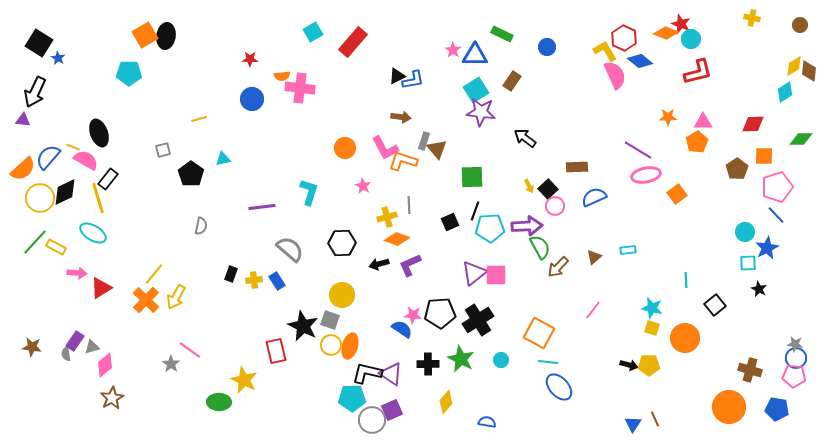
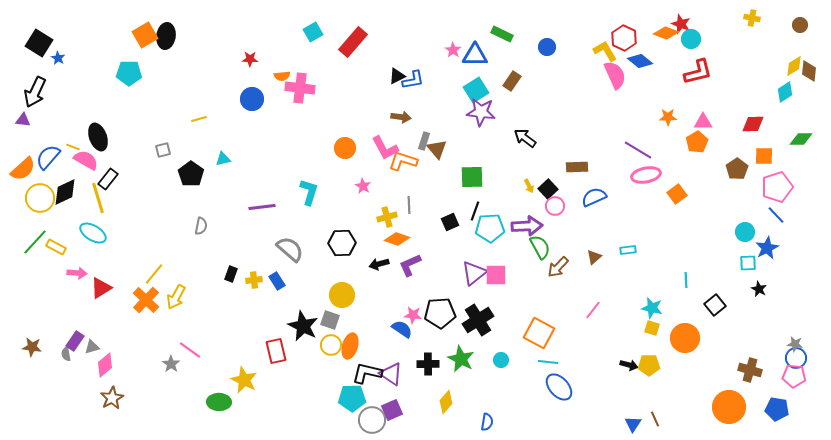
black ellipse at (99, 133): moved 1 px left, 4 px down
blue semicircle at (487, 422): rotated 90 degrees clockwise
